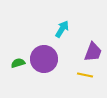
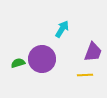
purple circle: moved 2 px left
yellow line: rotated 14 degrees counterclockwise
